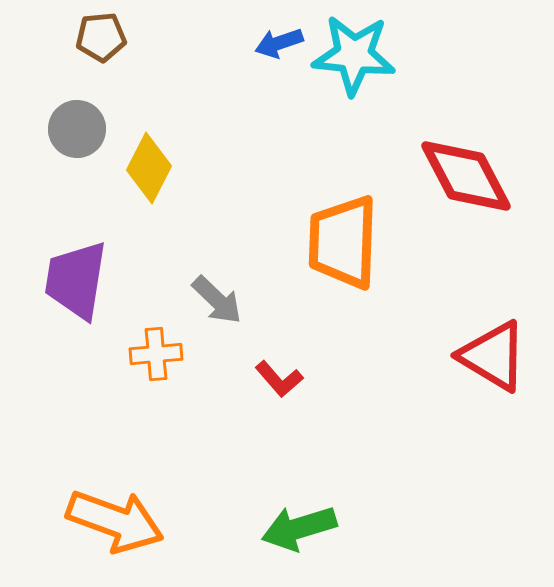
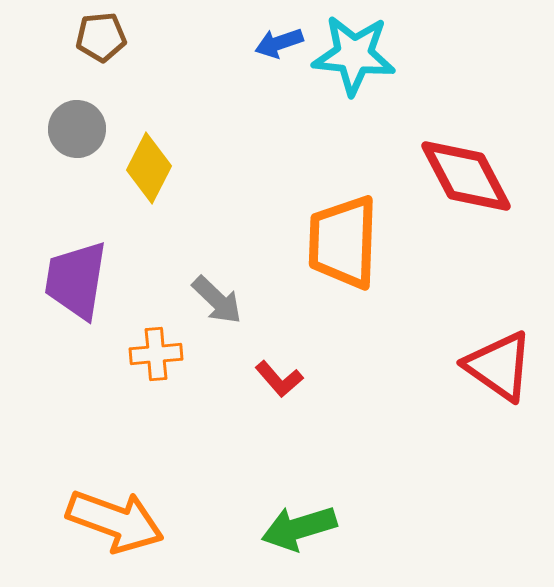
red triangle: moved 6 px right, 10 px down; rotated 4 degrees clockwise
